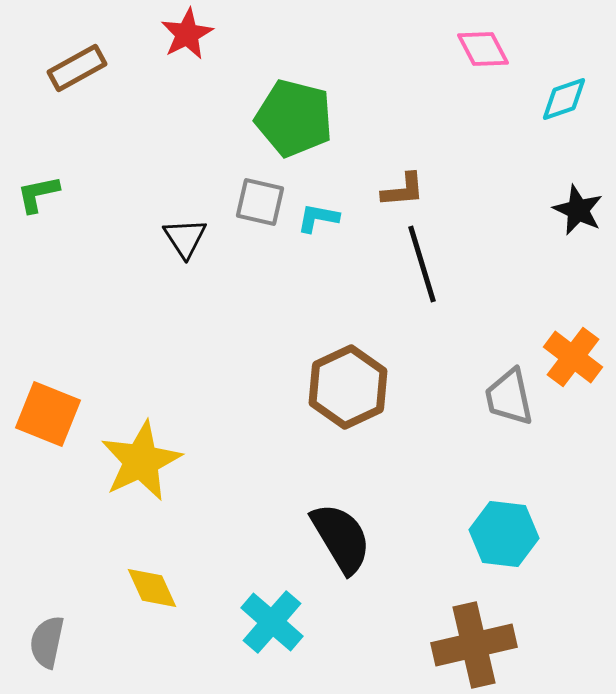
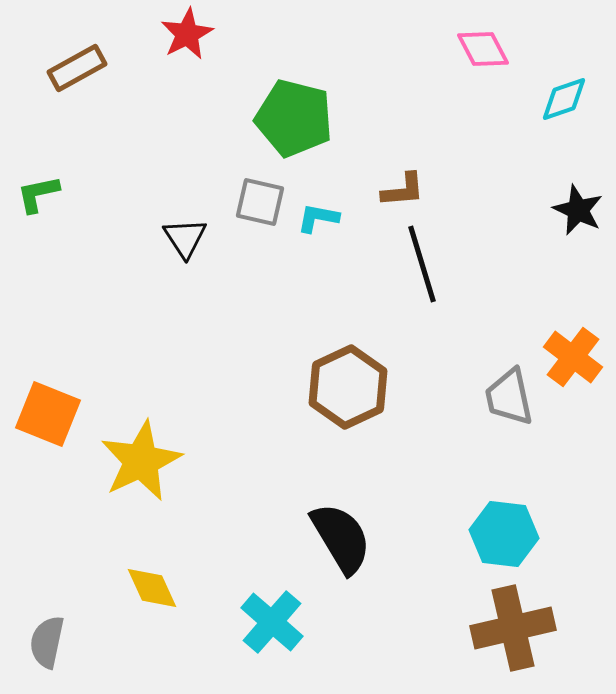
brown cross: moved 39 px right, 17 px up
